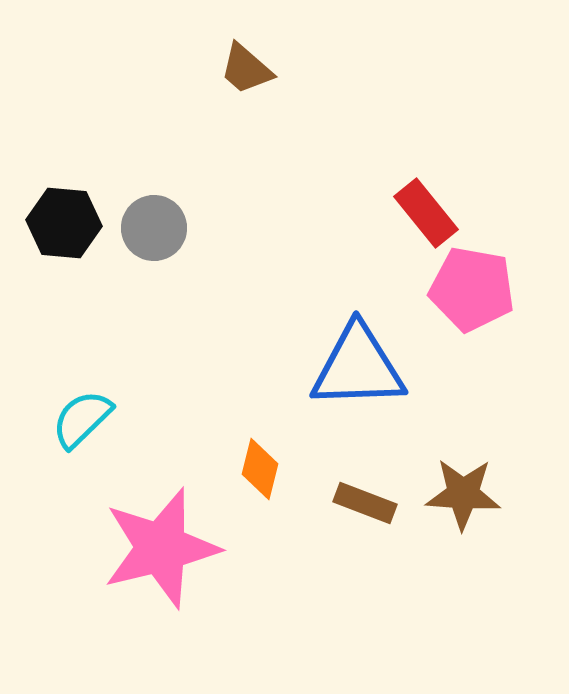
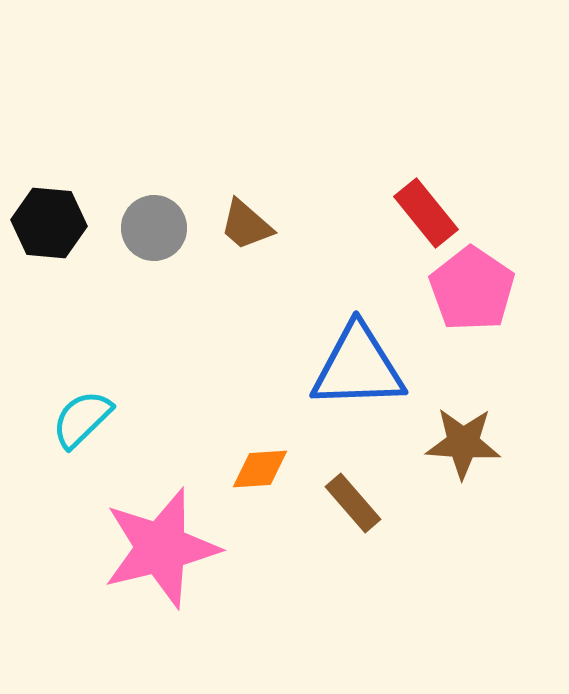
brown trapezoid: moved 156 px down
black hexagon: moved 15 px left
pink pentagon: rotated 24 degrees clockwise
orange diamond: rotated 72 degrees clockwise
brown star: moved 51 px up
brown rectangle: moved 12 px left; rotated 28 degrees clockwise
